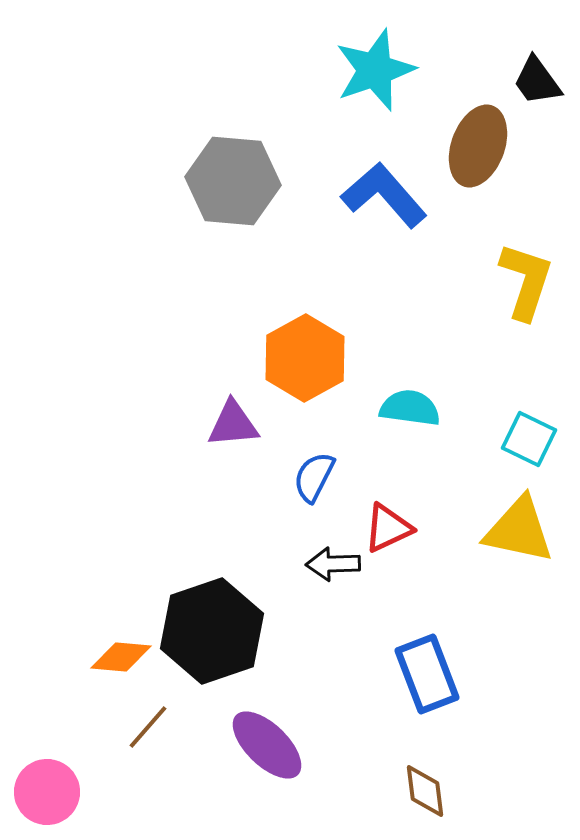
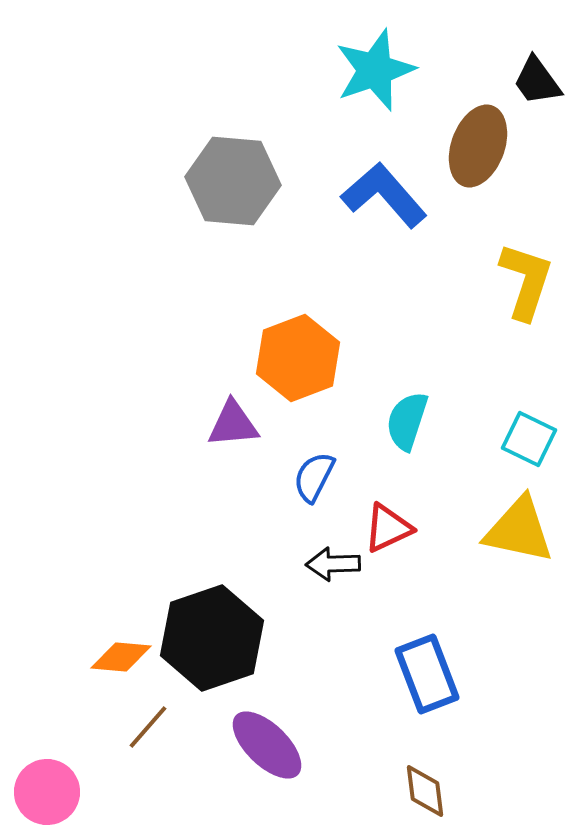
orange hexagon: moved 7 px left; rotated 8 degrees clockwise
cyan semicircle: moved 3 px left, 13 px down; rotated 80 degrees counterclockwise
black hexagon: moved 7 px down
